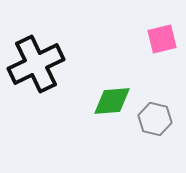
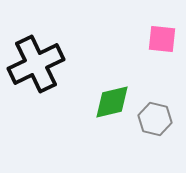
pink square: rotated 20 degrees clockwise
green diamond: moved 1 px down; rotated 9 degrees counterclockwise
